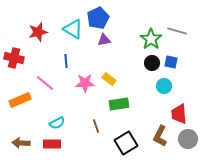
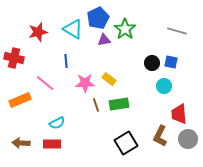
green star: moved 26 px left, 10 px up
brown line: moved 21 px up
